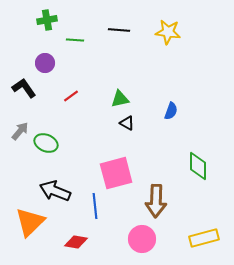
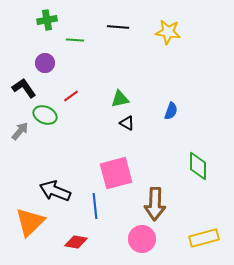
black line: moved 1 px left, 3 px up
green ellipse: moved 1 px left, 28 px up
brown arrow: moved 1 px left, 3 px down
